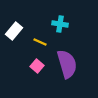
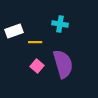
white rectangle: rotated 30 degrees clockwise
yellow line: moved 5 px left; rotated 24 degrees counterclockwise
purple semicircle: moved 4 px left
